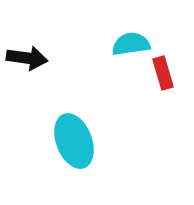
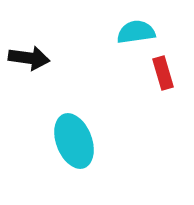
cyan semicircle: moved 5 px right, 12 px up
black arrow: moved 2 px right
